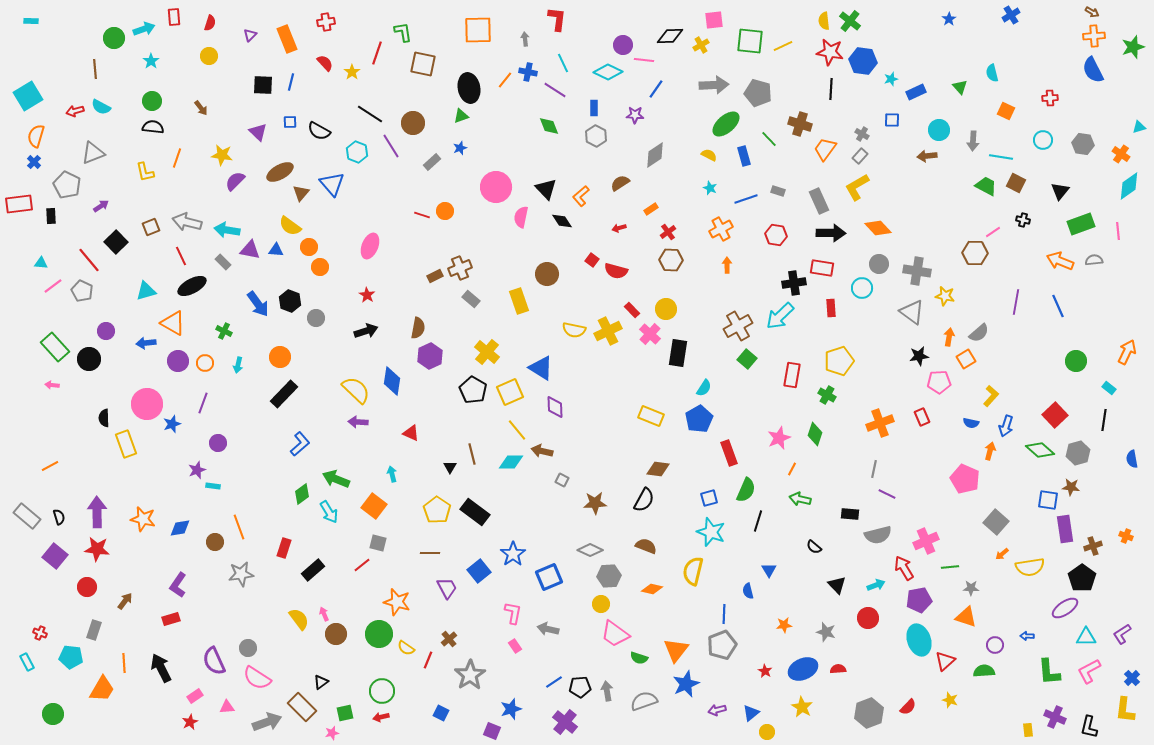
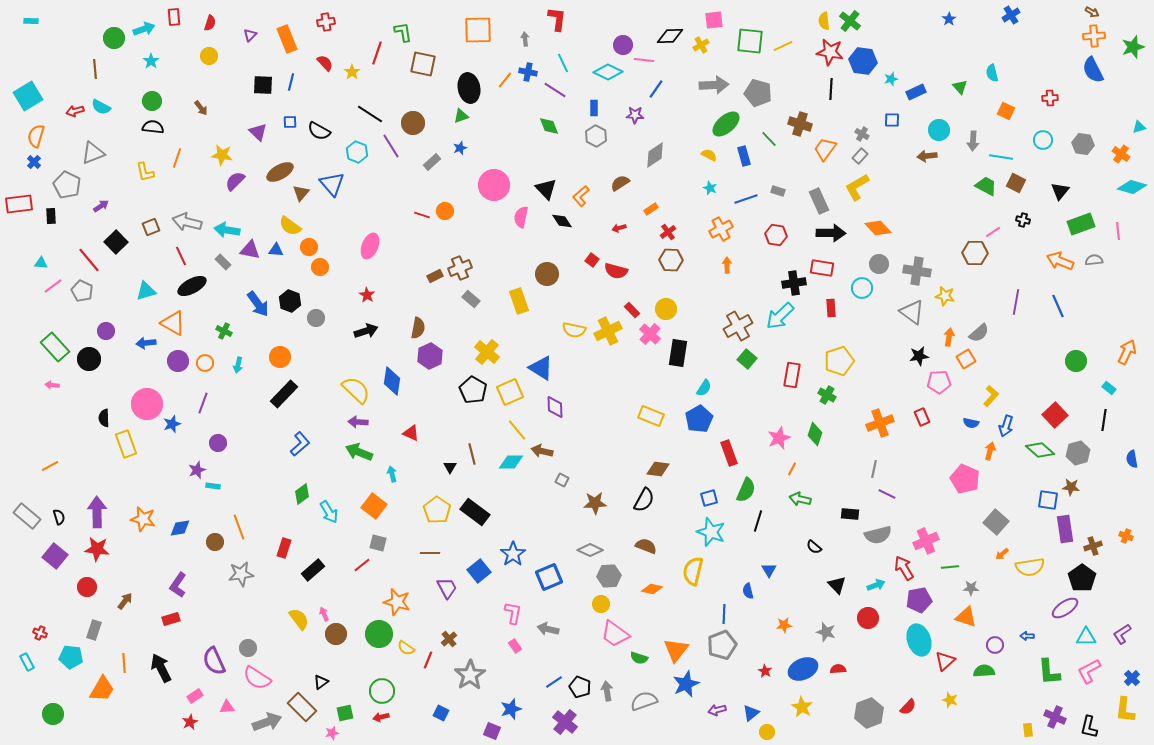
cyan diamond at (1129, 186): moved 3 px right, 1 px down; rotated 52 degrees clockwise
pink circle at (496, 187): moved 2 px left, 2 px up
green arrow at (336, 479): moved 23 px right, 27 px up
black pentagon at (580, 687): rotated 25 degrees clockwise
